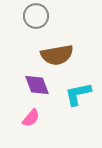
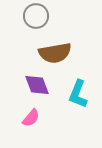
brown semicircle: moved 2 px left, 2 px up
cyan L-shape: rotated 56 degrees counterclockwise
